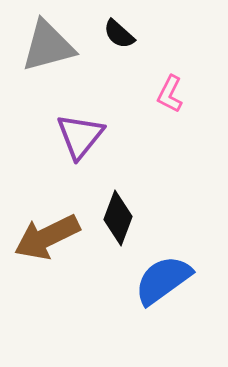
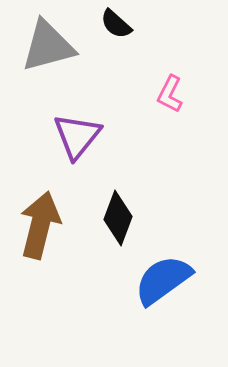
black semicircle: moved 3 px left, 10 px up
purple triangle: moved 3 px left
brown arrow: moved 7 px left, 12 px up; rotated 130 degrees clockwise
